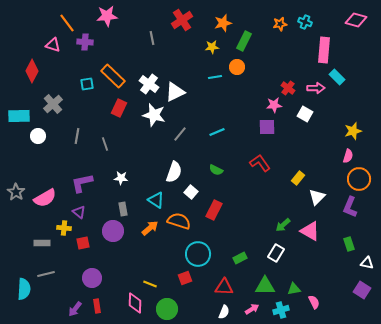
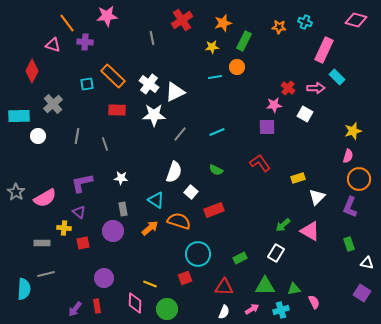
orange star at (280, 24): moved 1 px left, 3 px down; rotated 16 degrees clockwise
pink rectangle at (324, 50): rotated 20 degrees clockwise
red rectangle at (119, 108): moved 2 px left, 2 px down; rotated 66 degrees clockwise
white star at (154, 115): rotated 15 degrees counterclockwise
yellow rectangle at (298, 178): rotated 32 degrees clockwise
red rectangle at (214, 210): rotated 42 degrees clockwise
purple circle at (92, 278): moved 12 px right
purple square at (362, 290): moved 3 px down
